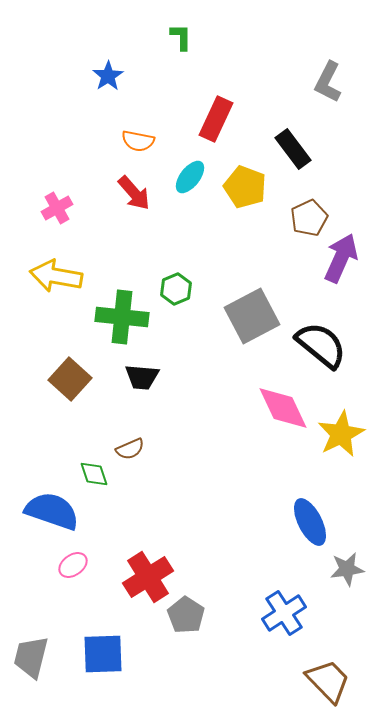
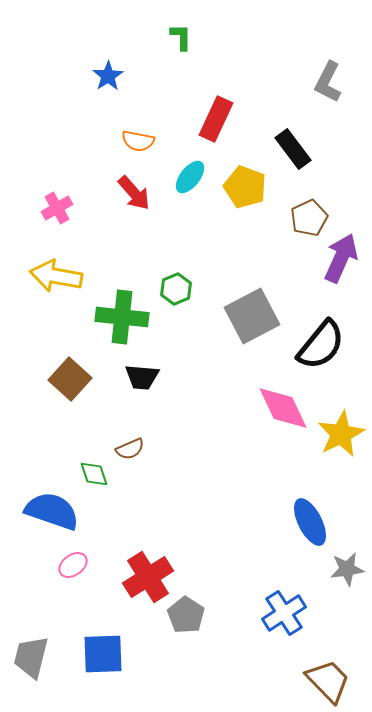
black semicircle: rotated 90 degrees clockwise
